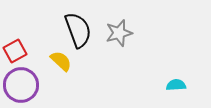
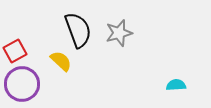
purple circle: moved 1 px right, 1 px up
